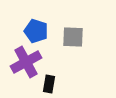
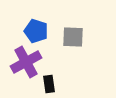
black rectangle: rotated 18 degrees counterclockwise
